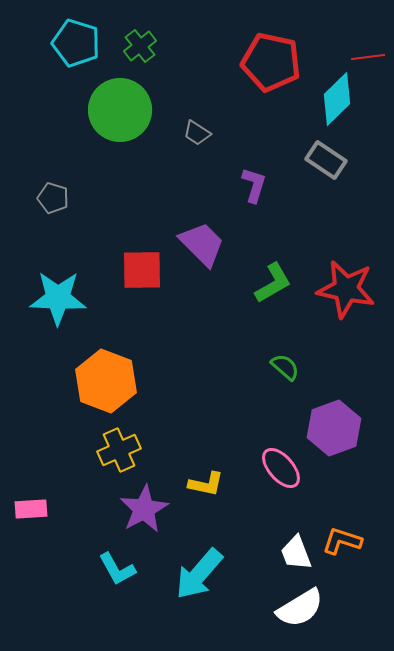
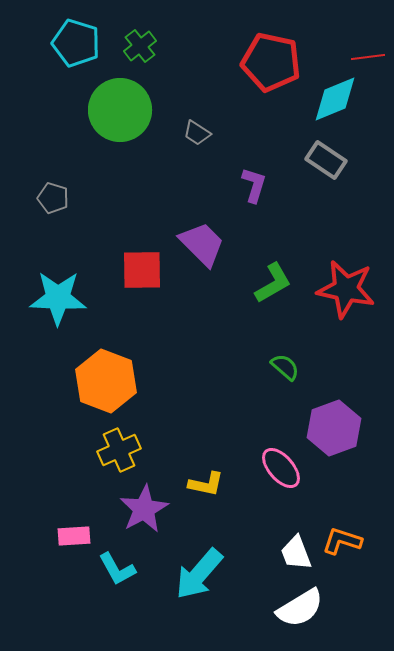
cyan diamond: moved 2 px left; rotated 22 degrees clockwise
pink rectangle: moved 43 px right, 27 px down
